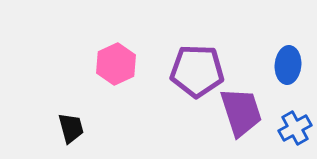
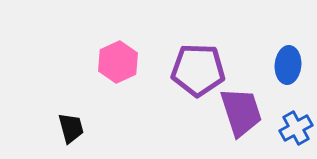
pink hexagon: moved 2 px right, 2 px up
purple pentagon: moved 1 px right, 1 px up
blue cross: moved 1 px right
